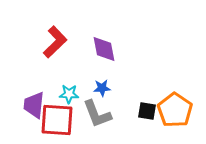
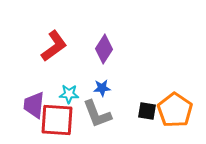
red L-shape: moved 1 px left, 4 px down; rotated 8 degrees clockwise
purple diamond: rotated 44 degrees clockwise
